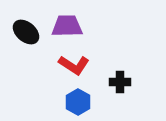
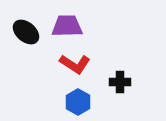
red L-shape: moved 1 px right, 1 px up
